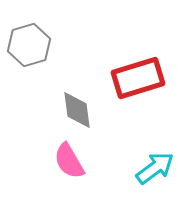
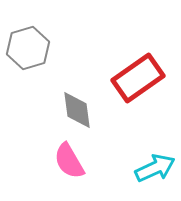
gray hexagon: moved 1 px left, 3 px down
red rectangle: rotated 18 degrees counterclockwise
cyan arrow: rotated 12 degrees clockwise
